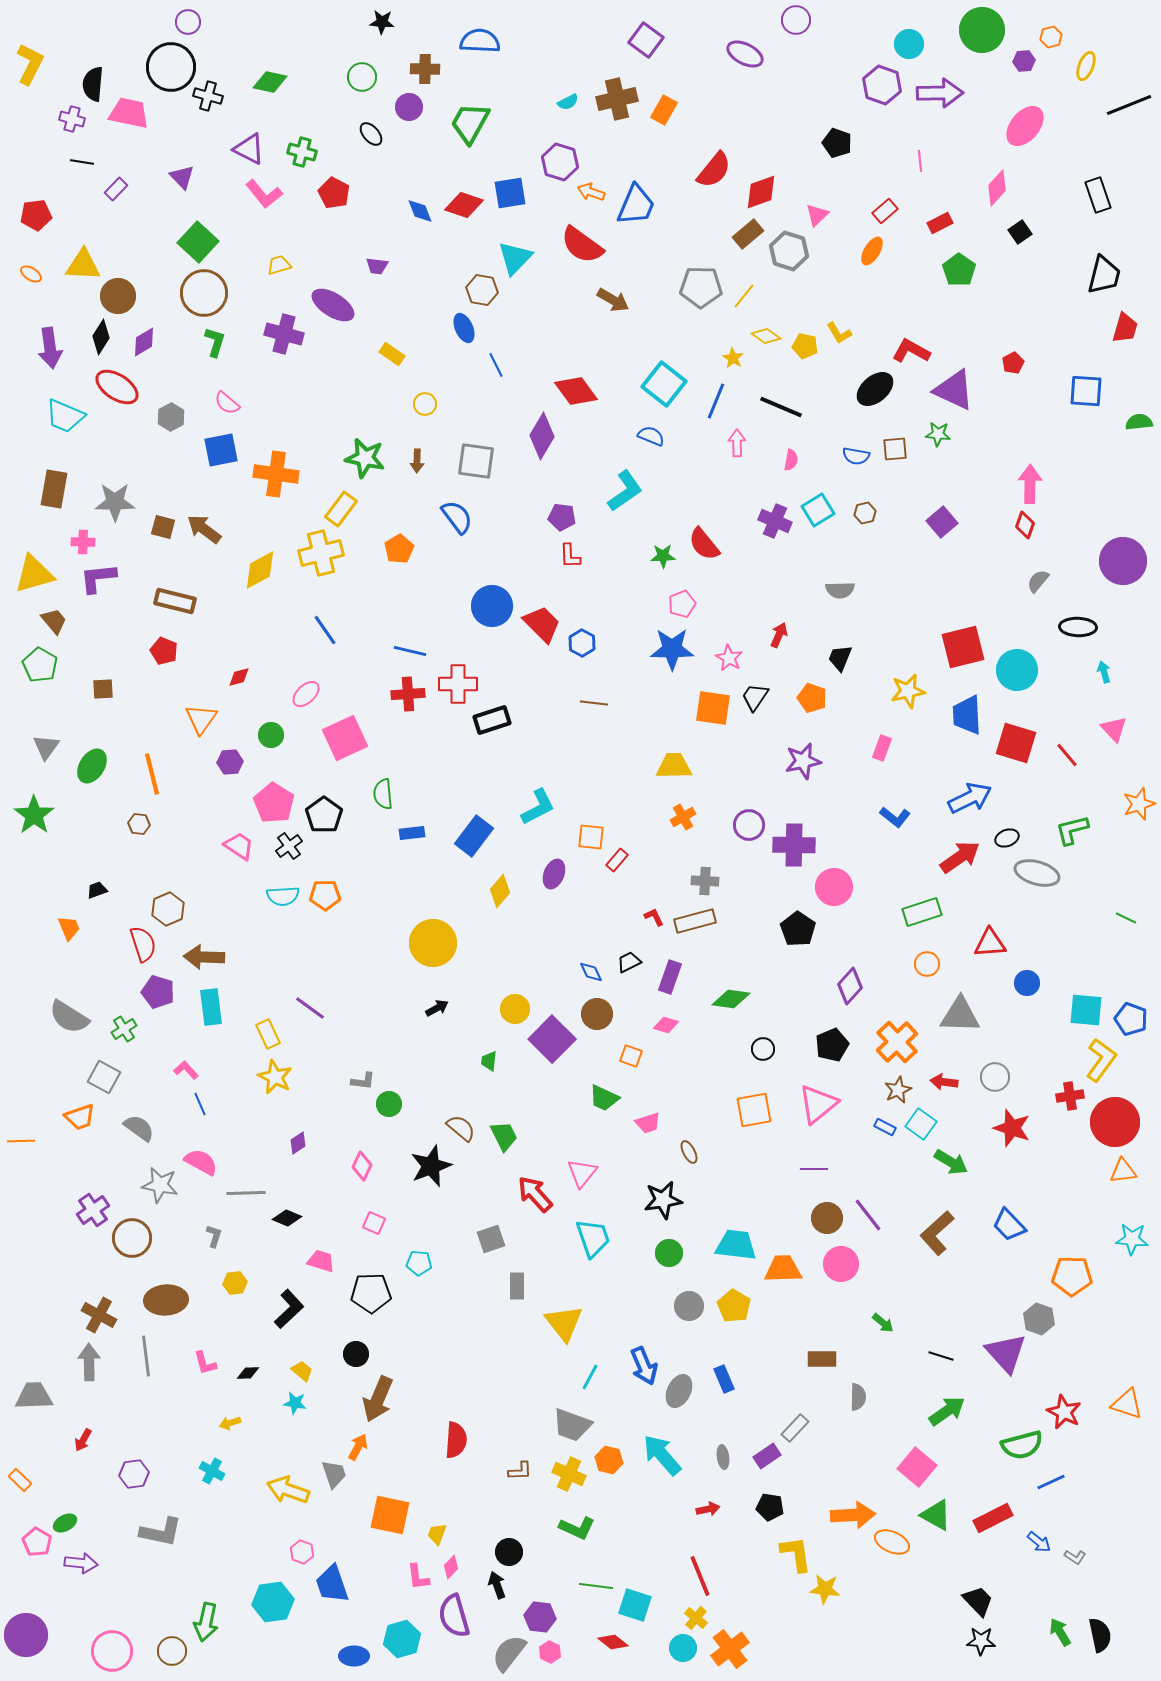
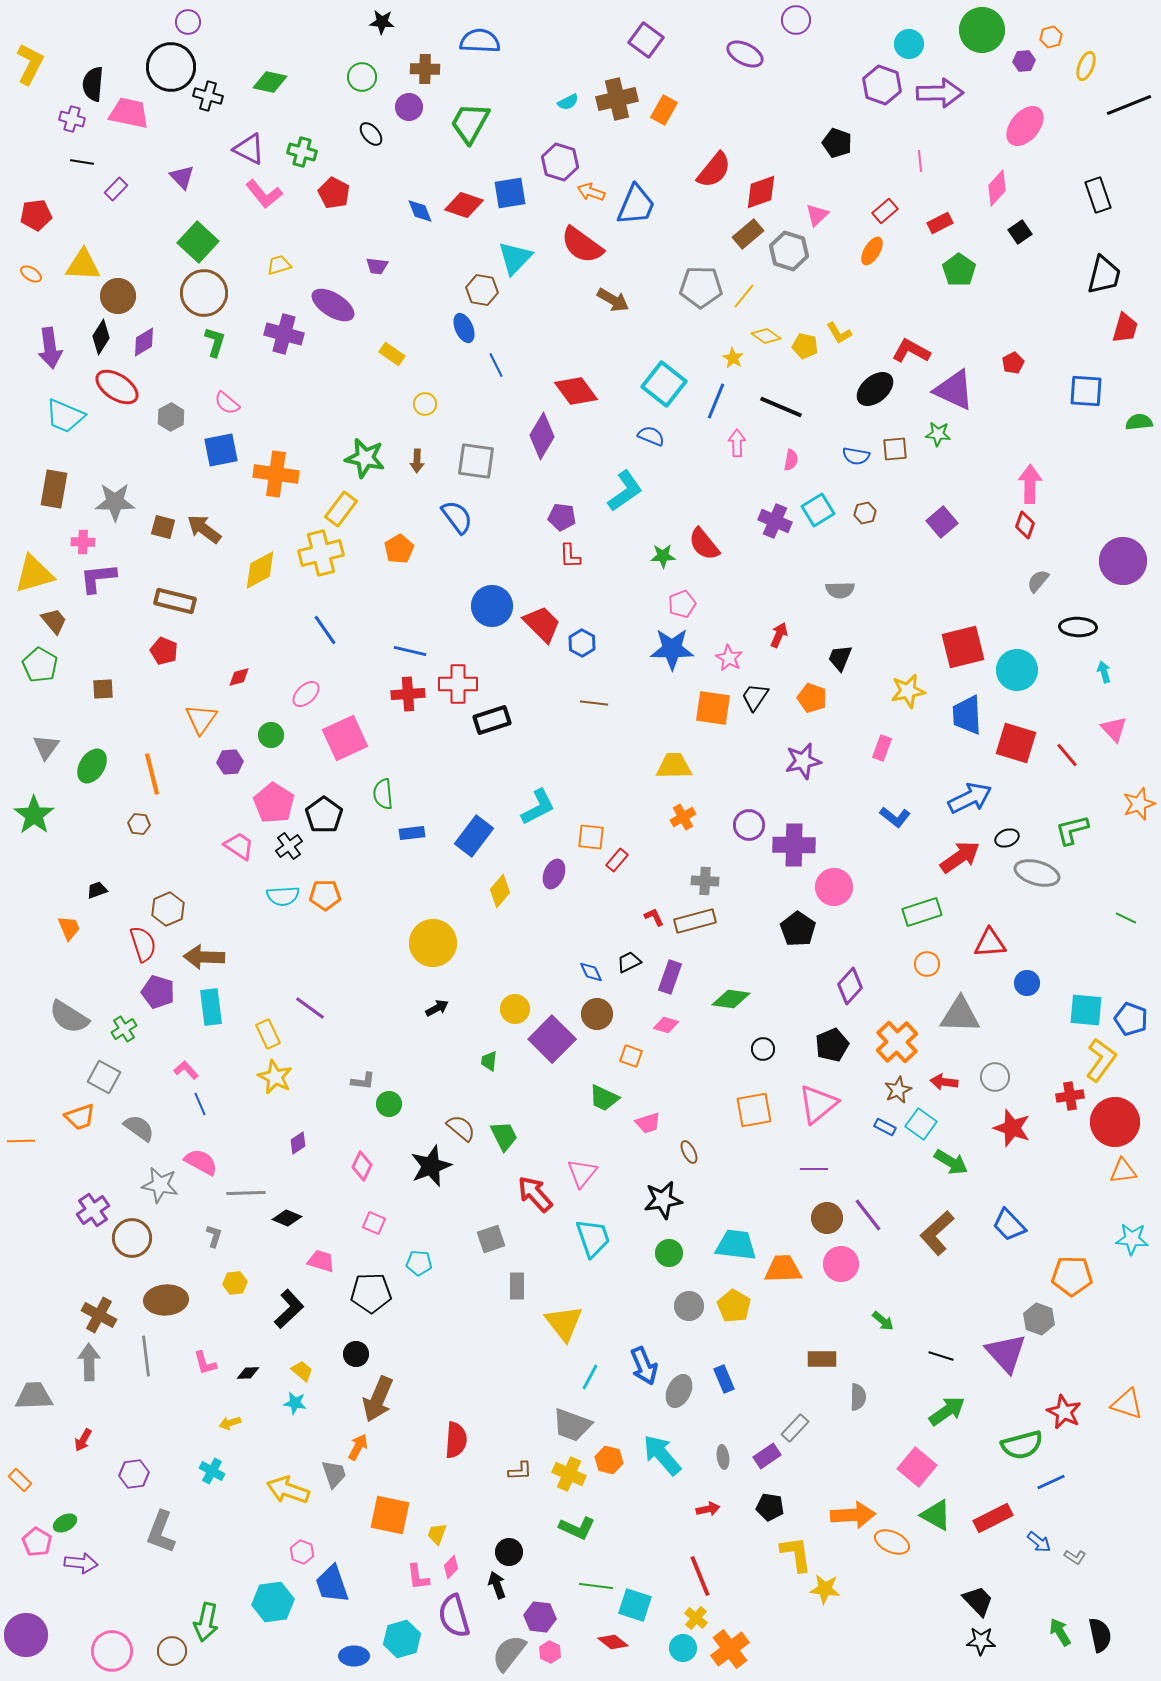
green arrow at (883, 1323): moved 2 px up
gray L-shape at (161, 1532): rotated 99 degrees clockwise
